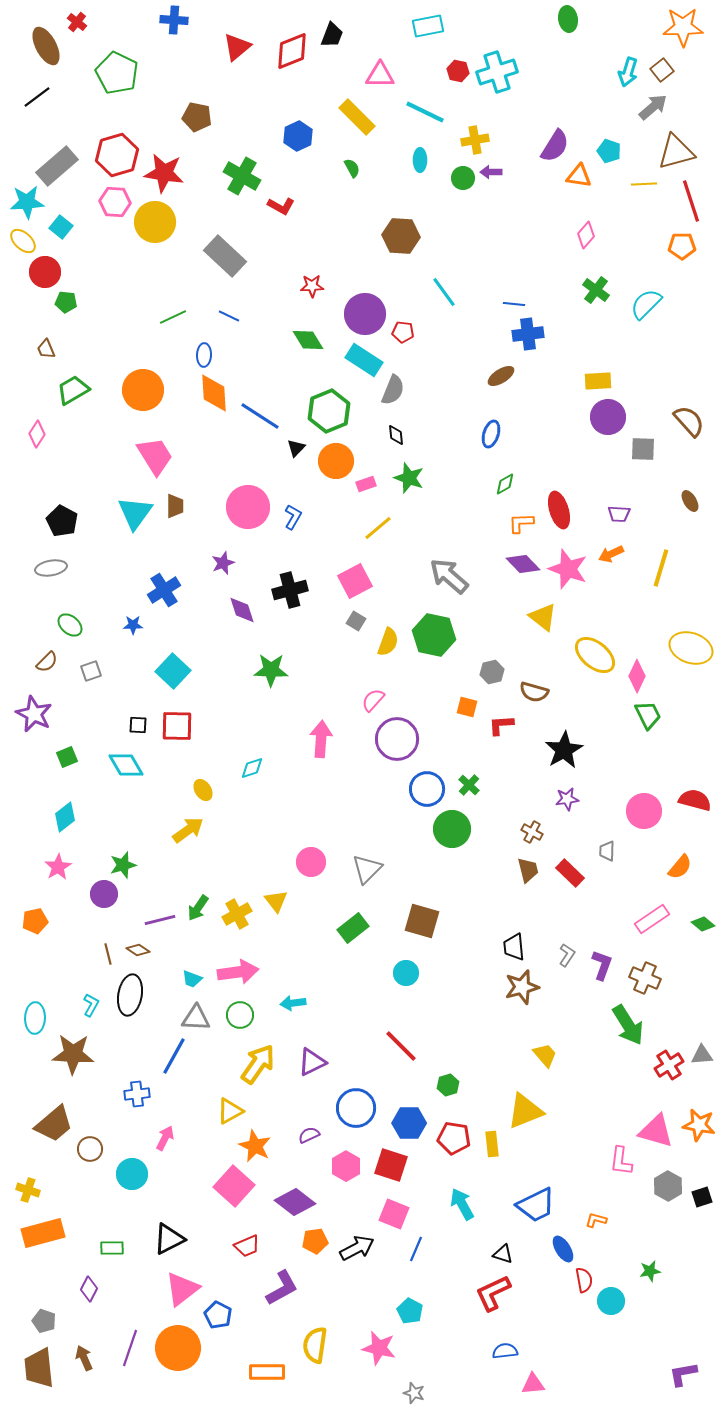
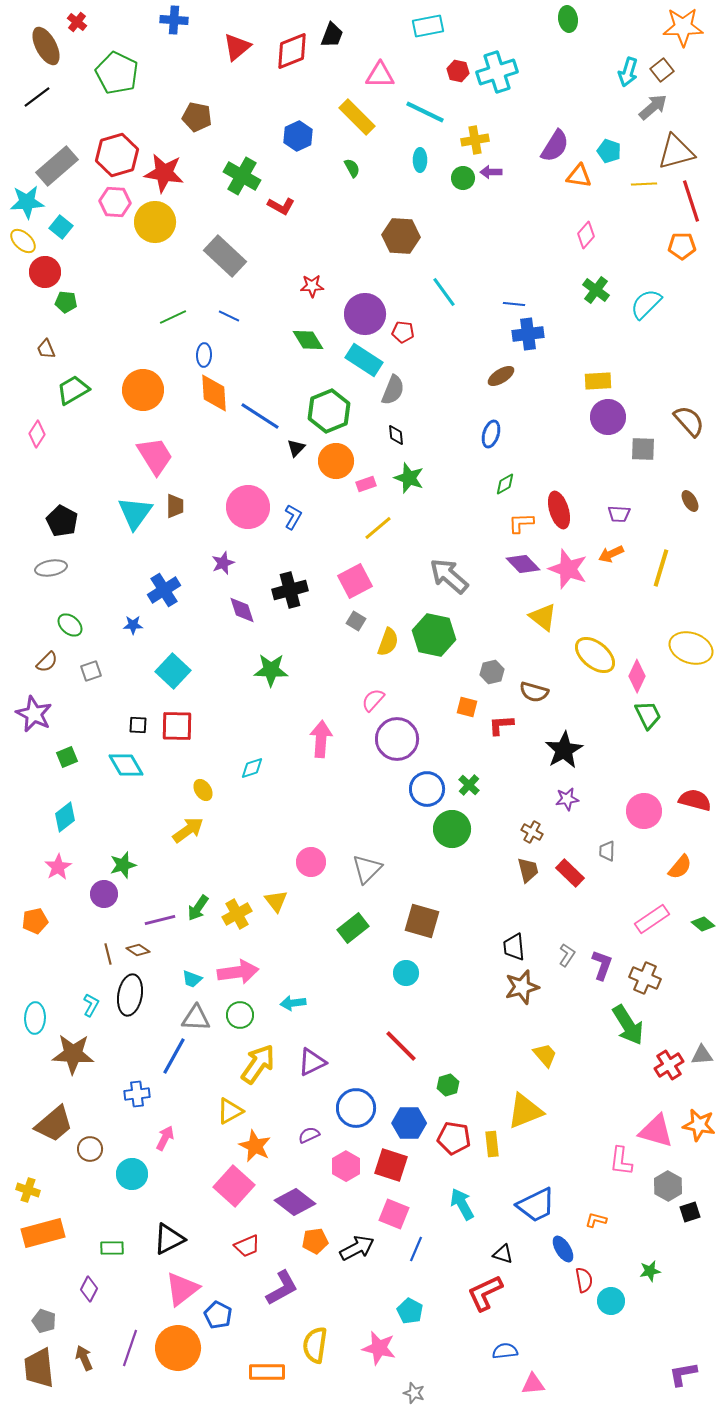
black square at (702, 1197): moved 12 px left, 15 px down
red L-shape at (493, 1293): moved 8 px left
